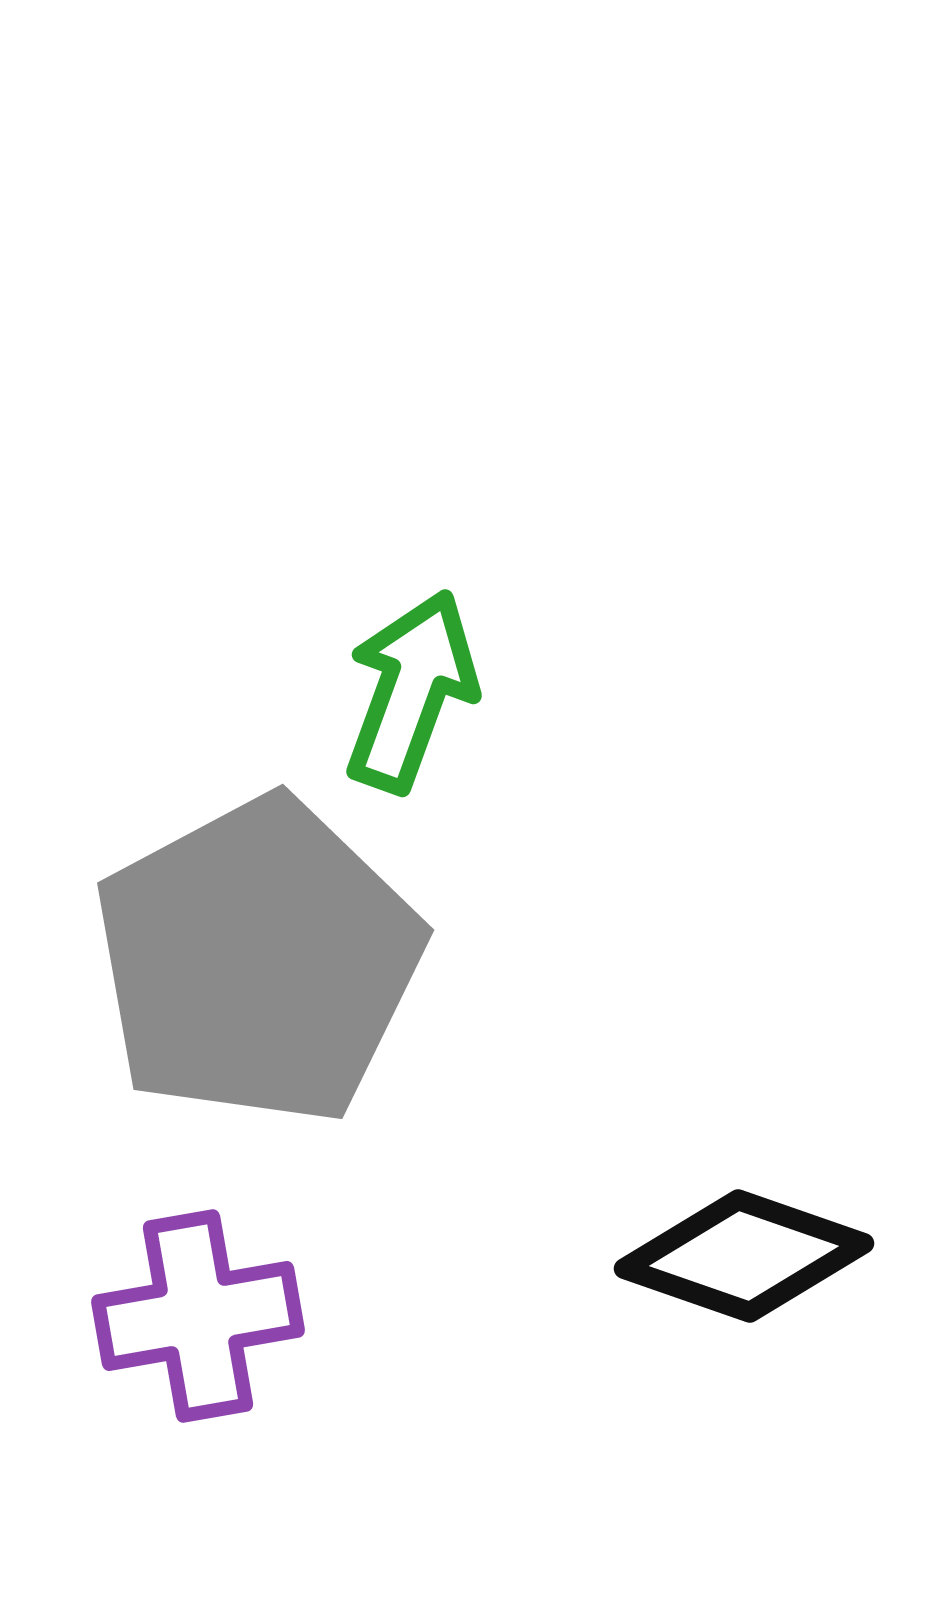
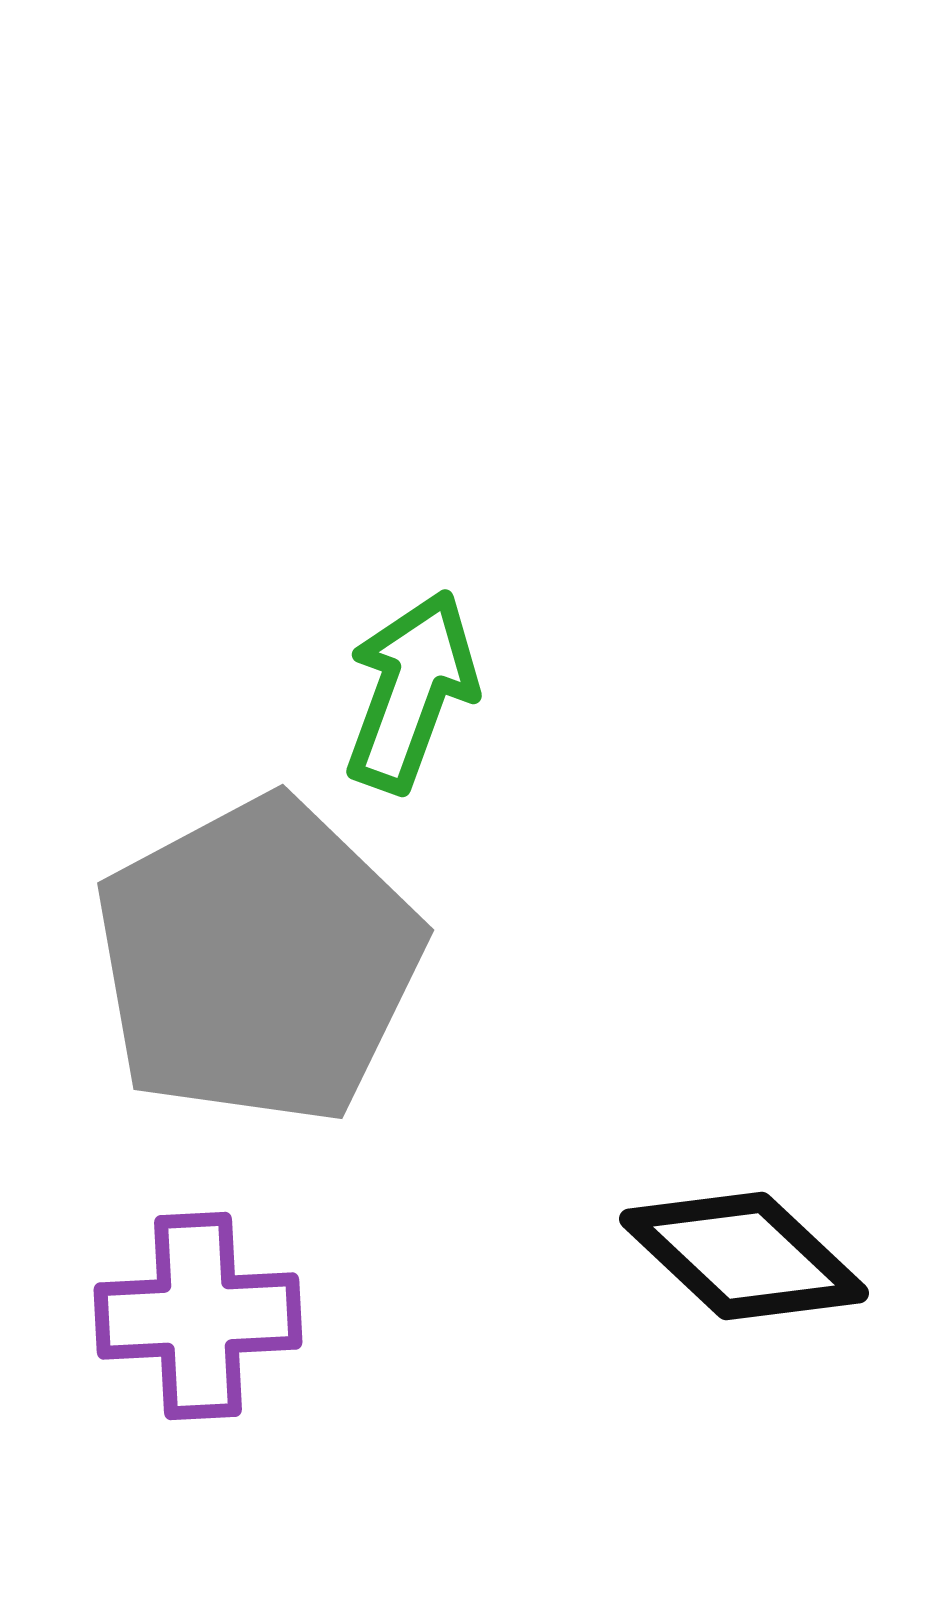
black diamond: rotated 24 degrees clockwise
purple cross: rotated 7 degrees clockwise
